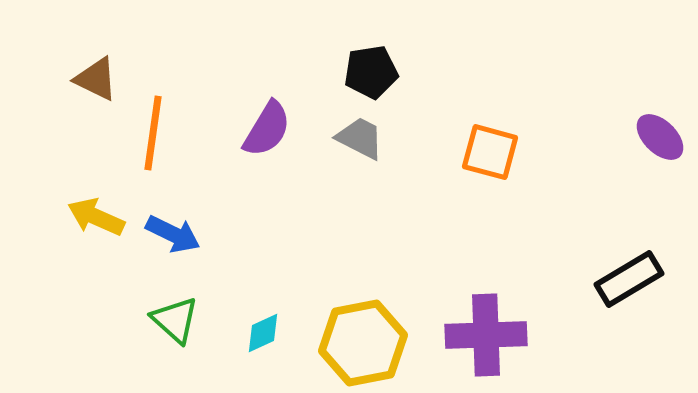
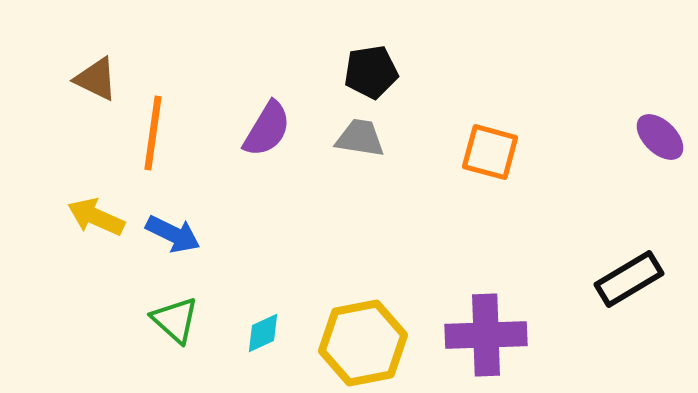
gray trapezoid: rotated 18 degrees counterclockwise
